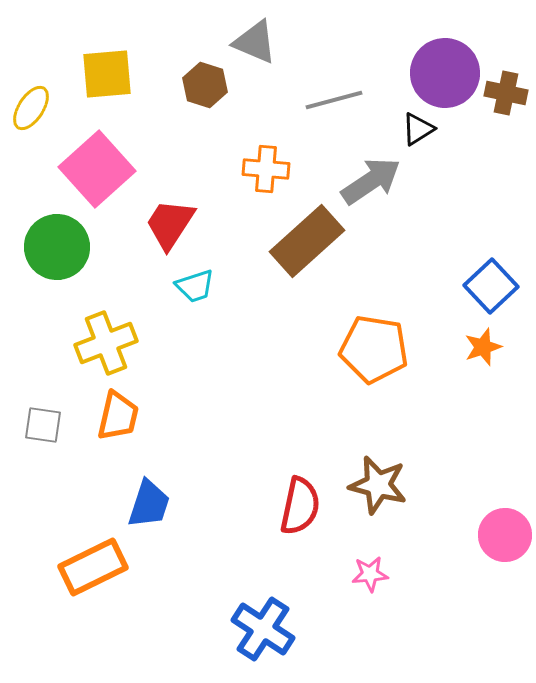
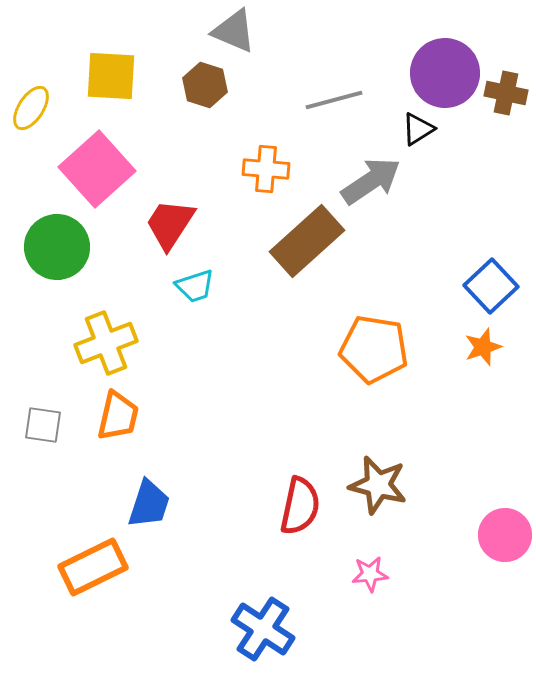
gray triangle: moved 21 px left, 11 px up
yellow square: moved 4 px right, 2 px down; rotated 8 degrees clockwise
